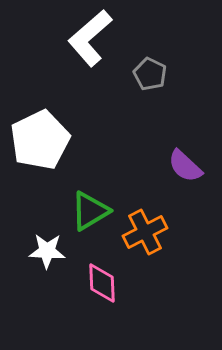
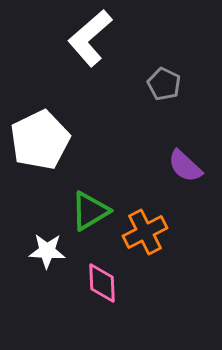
gray pentagon: moved 14 px right, 10 px down
